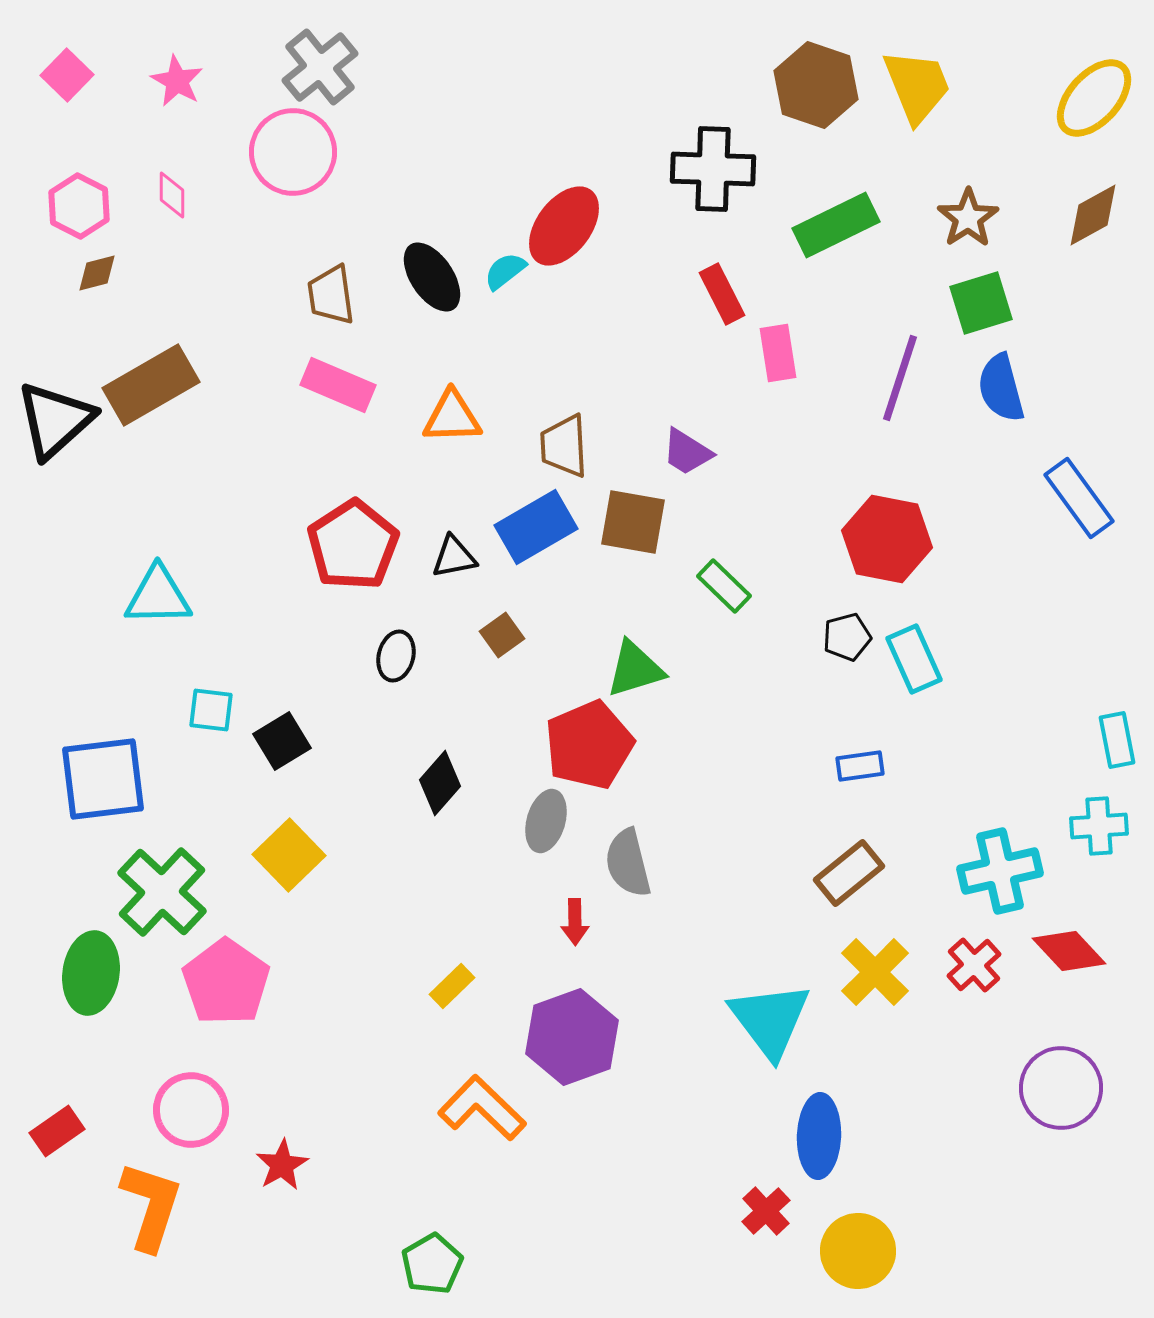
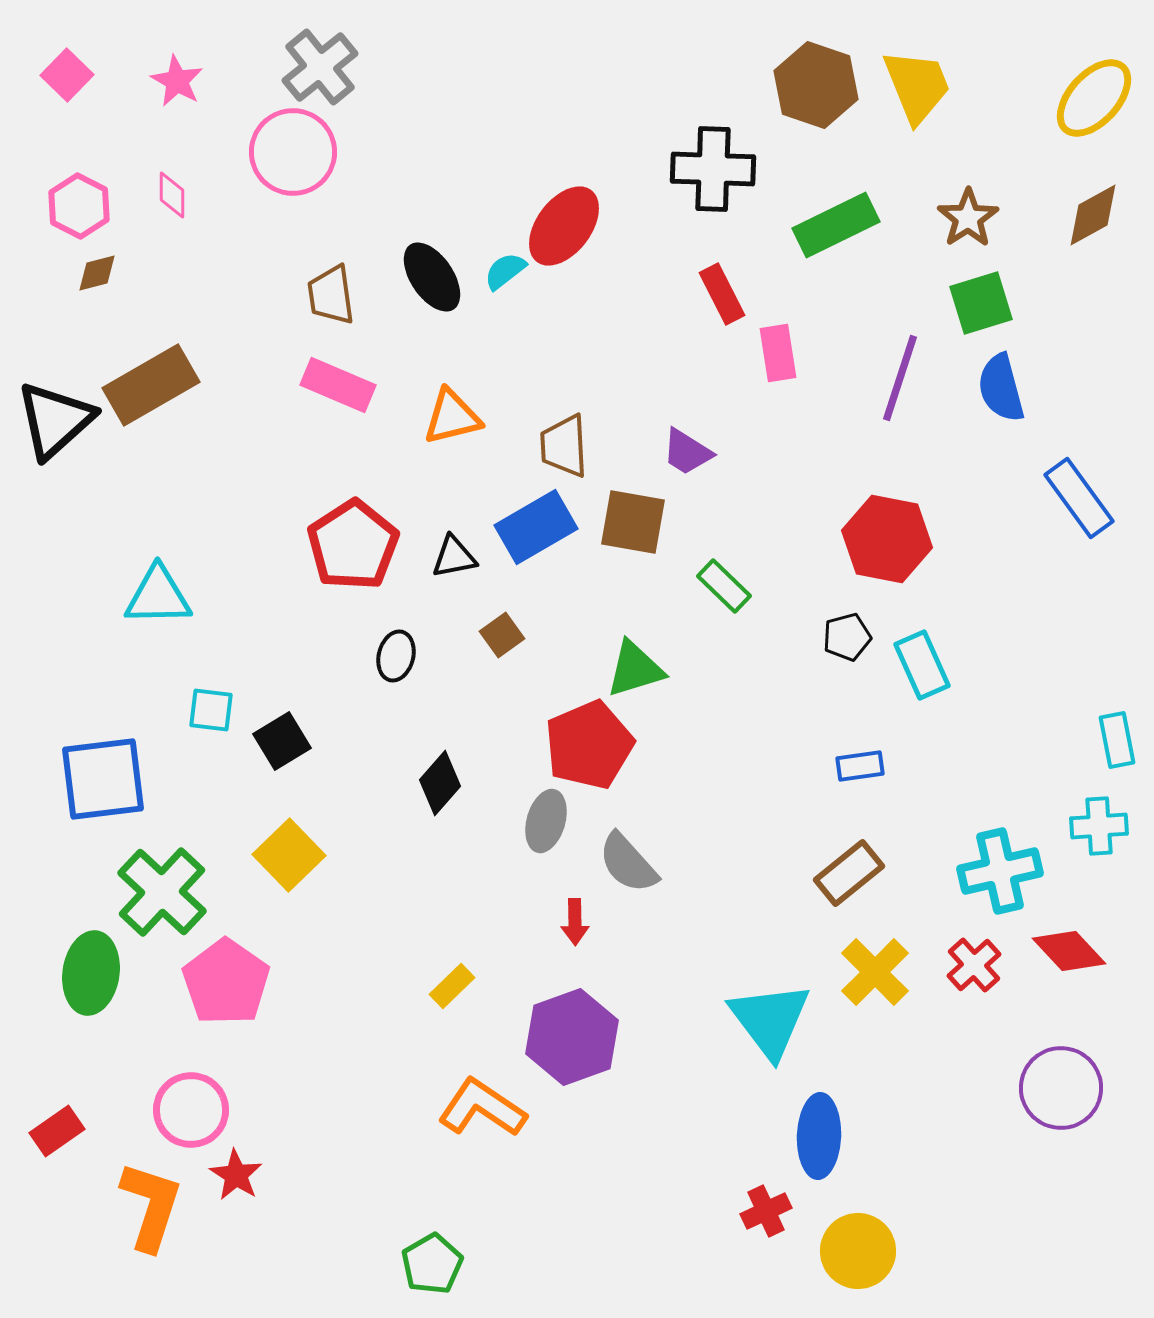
orange triangle at (452, 417): rotated 12 degrees counterclockwise
cyan rectangle at (914, 659): moved 8 px right, 6 px down
gray semicircle at (628, 863): rotated 28 degrees counterclockwise
orange L-shape at (482, 1108): rotated 10 degrees counterclockwise
red star at (282, 1165): moved 46 px left, 10 px down; rotated 10 degrees counterclockwise
red cross at (766, 1211): rotated 18 degrees clockwise
